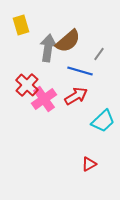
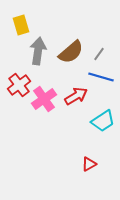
brown semicircle: moved 3 px right, 11 px down
gray arrow: moved 10 px left, 3 px down
blue line: moved 21 px right, 6 px down
red cross: moved 8 px left; rotated 10 degrees clockwise
cyan trapezoid: rotated 10 degrees clockwise
